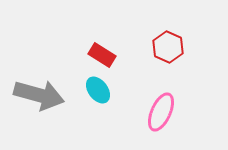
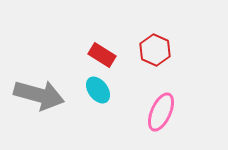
red hexagon: moved 13 px left, 3 px down
